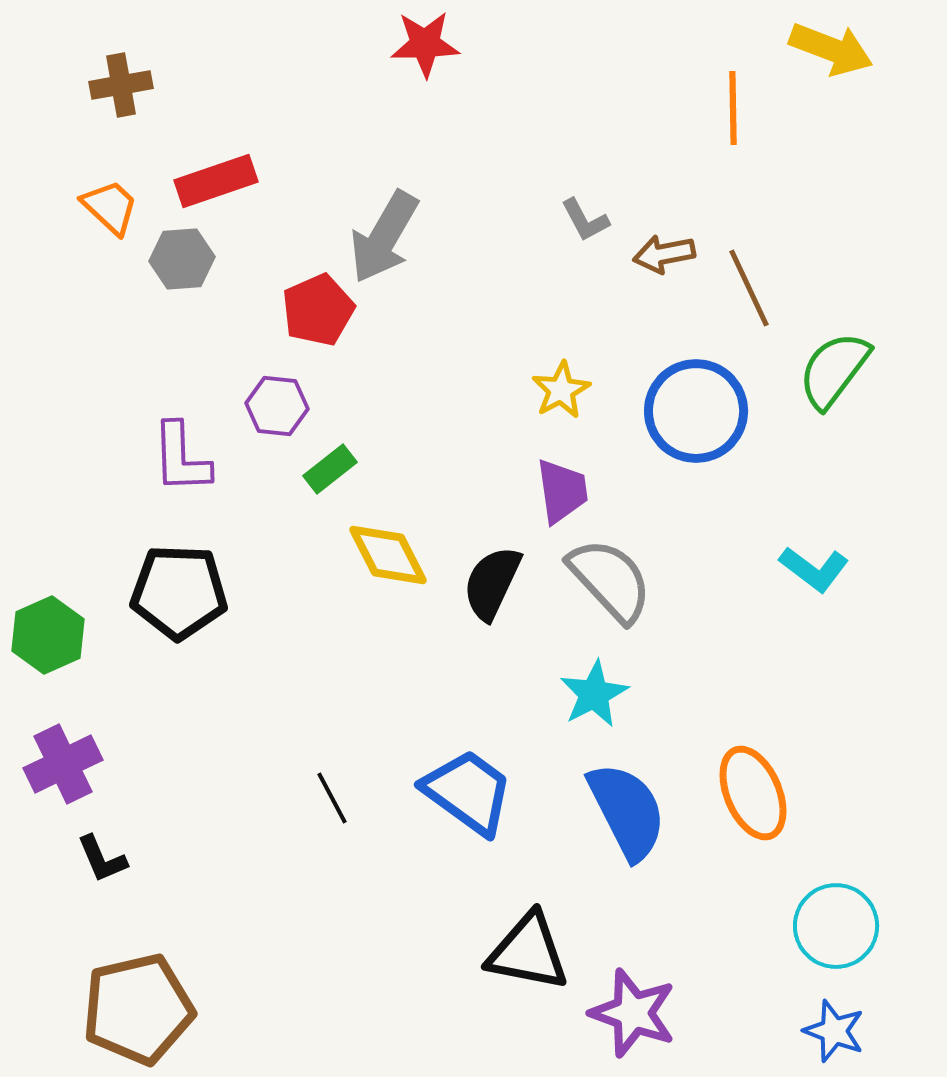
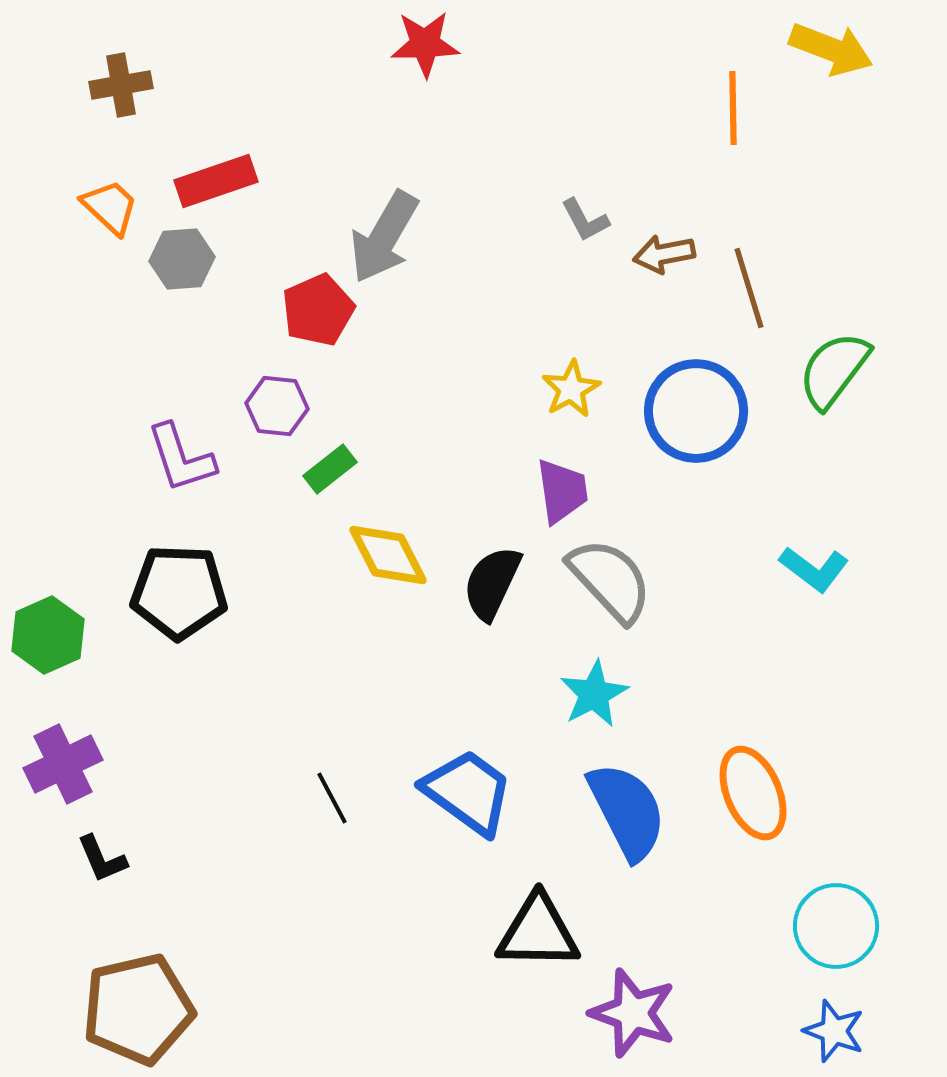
brown line: rotated 8 degrees clockwise
yellow star: moved 10 px right, 1 px up
purple L-shape: rotated 16 degrees counterclockwise
black triangle: moved 10 px right, 20 px up; rotated 10 degrees counterclockwise
